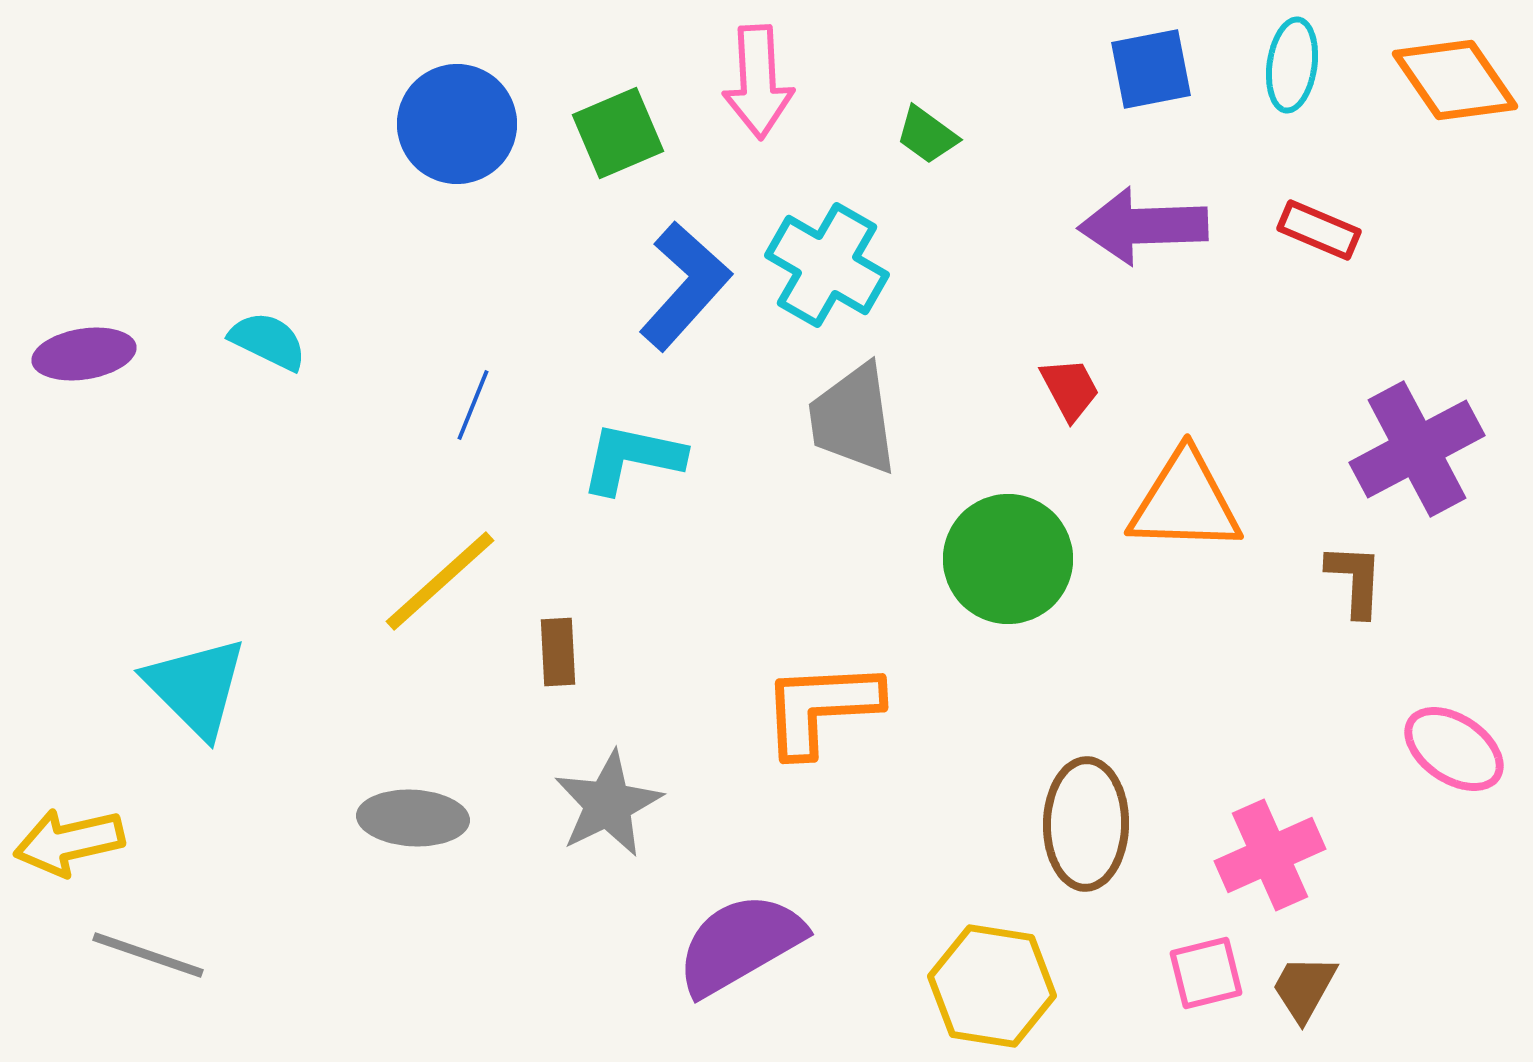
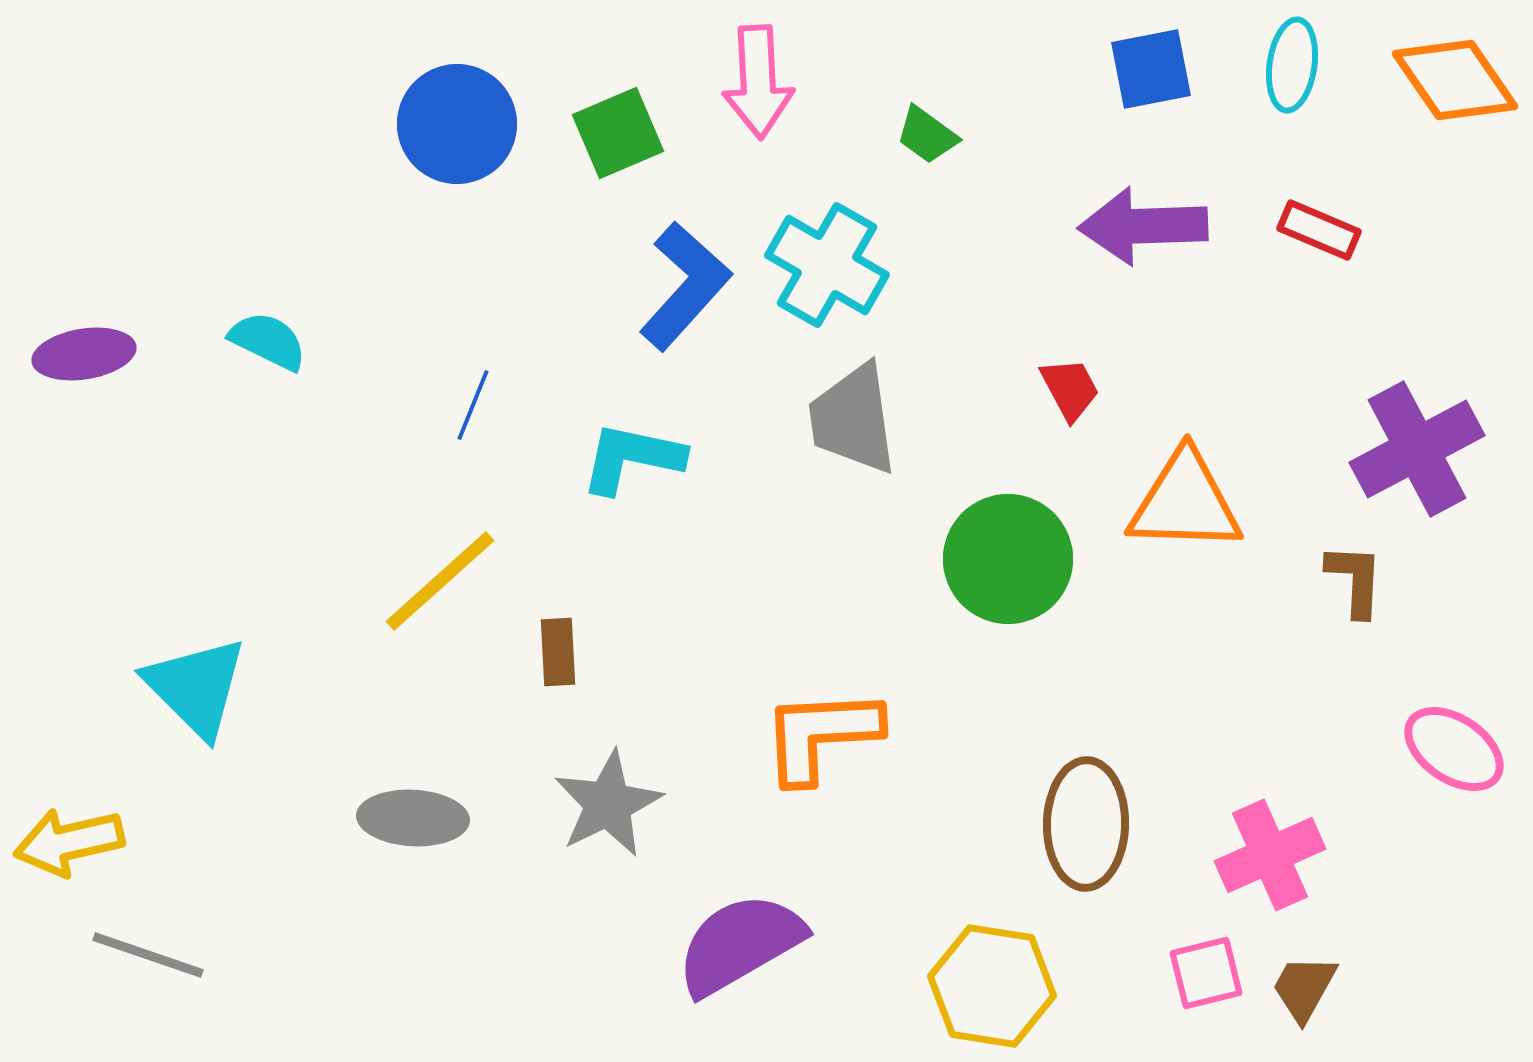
orange L-shape: moved 27 px down
